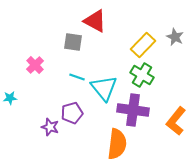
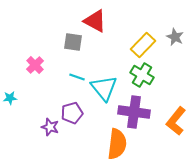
purple cross: moved 1 px right, 2 px down
